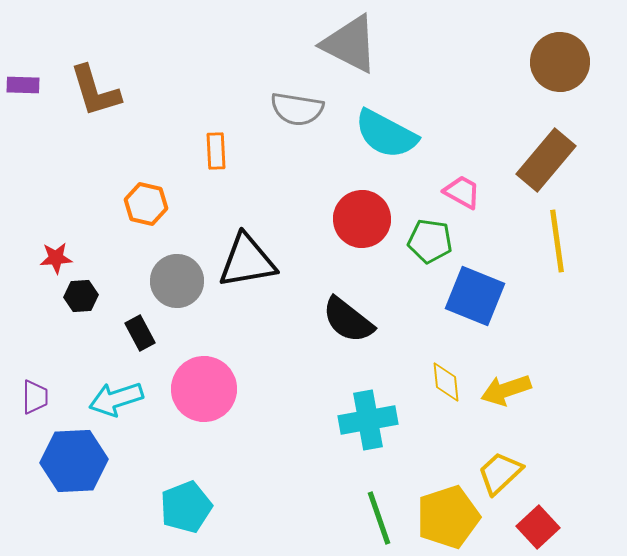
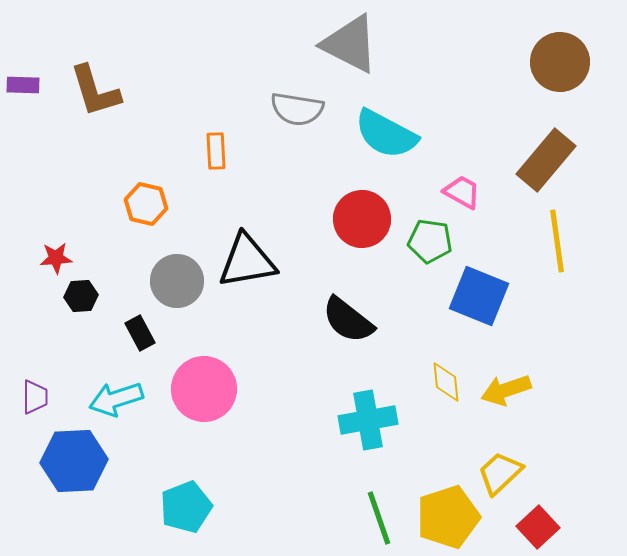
blue square: moved 4 px right
